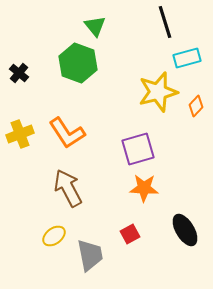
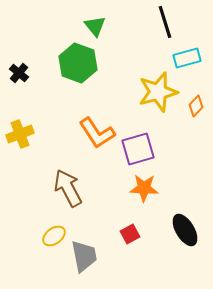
orange L-shape: moved 30 px right
gray trapezoid: moved 6 px left, 1 px down
